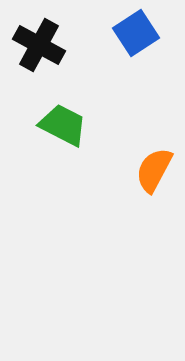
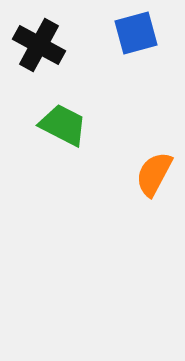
blue square: rotated 18 degrees clockwise
orange semicircle: moved 4 px down
